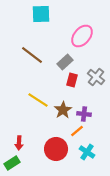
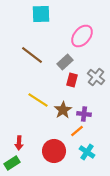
red circle: moved 2 px left, 2 px down
